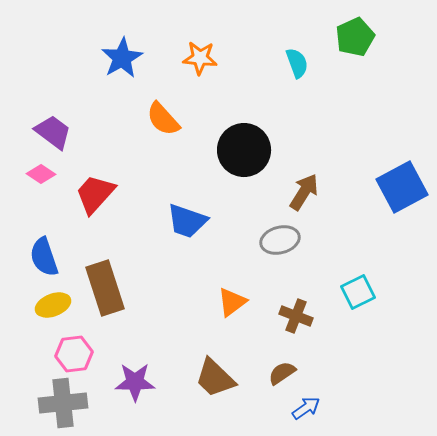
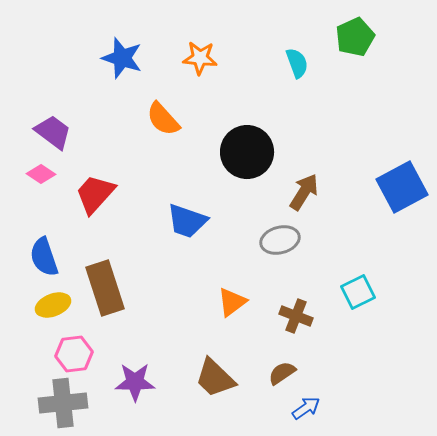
blue star: rotated 24 degrees counterclockwise
black circle: moved 3 px right, 2 px down
